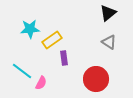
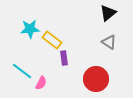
yellow rectangle: rotated 72 degrees clockwise
